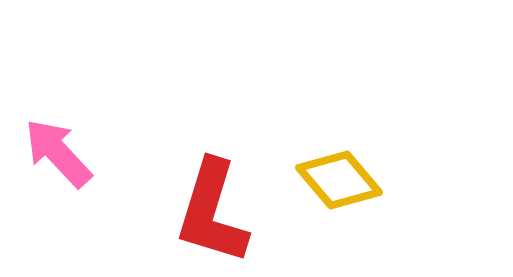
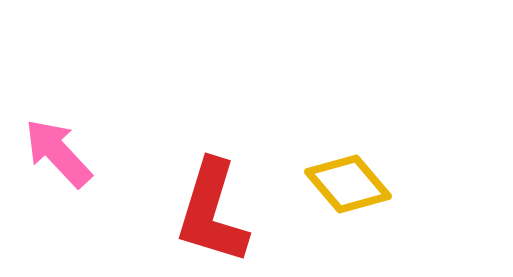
yellow diamond: moved 9 px right, 4 px down
